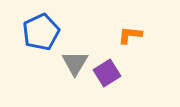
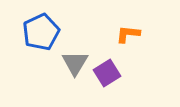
orange L-shape: moved 2 px left, 1 px up
